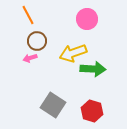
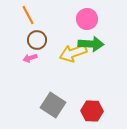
brown circle: moved 1 px up
green arrow: moved 2 px left, 25 px up
red hexagon: rotated 15 degrees counterclockwise
